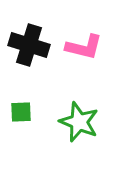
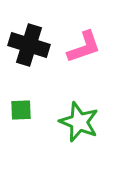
pink L-shape: rotated 33 degrees counterclockwise
green square: moved 2 px up
